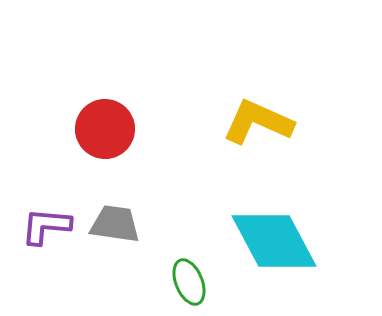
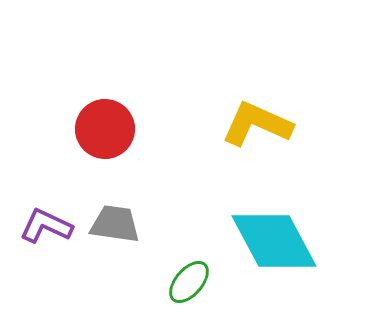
yellow L-shape: moved 1 px left, 2 px down
purple L-shape: rotated 20 degrees clockwise
green ellipse: rotated 63 degrees clockwise
